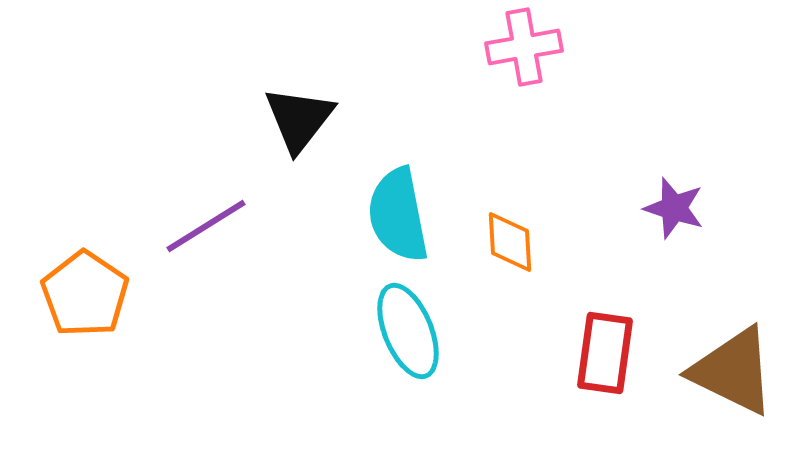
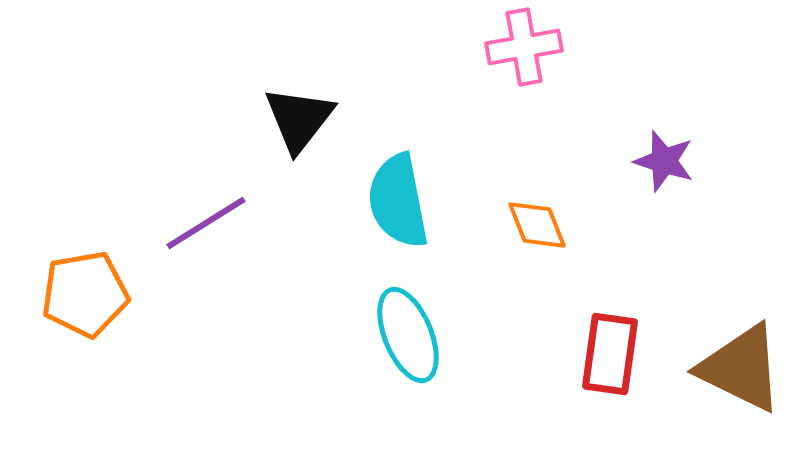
purple star: moved 10 px left, 47 px up
cyan semicircle: moved 14 px up
purple line: moved 3 px up
orange diamond: moved 27 px right, 17 px up; rotated 18 degrees counterclockwise
orange pentagon: rotated 28 degrees clockwise
cyan ellipse: moved 4 px down
red rectangle: moved 5 px right, 1 px down
brown triangle: moved 8 px right, 3 px up
